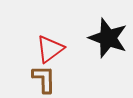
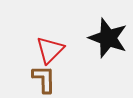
red triangle: moved 1 px down; rotated 8 degrees counterclockwise
